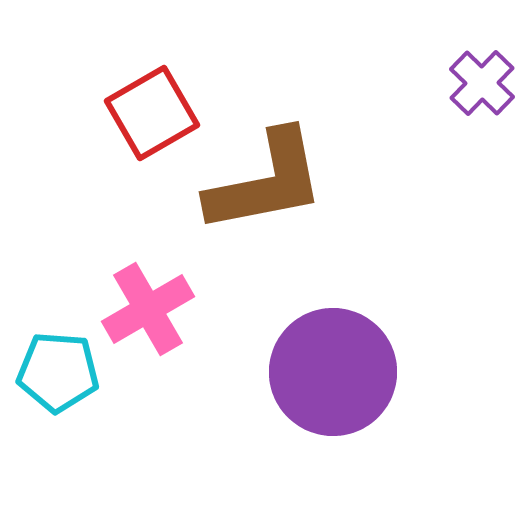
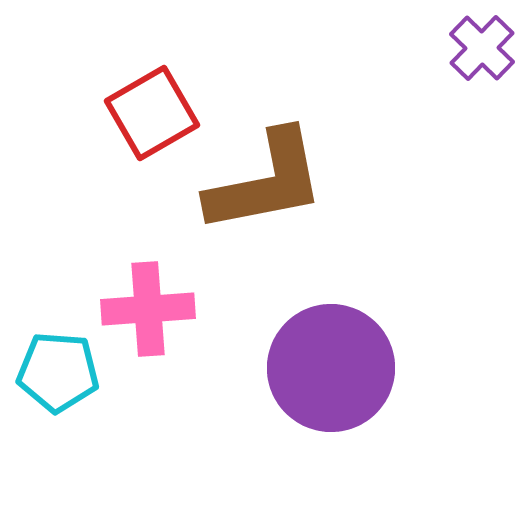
purple cross: moved 35 px up
pink cross: rotated 26 degrees clockwise
purple circle: moved 2 px left, 4 px up
